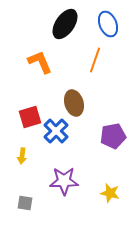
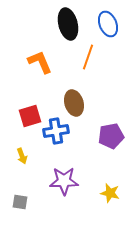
black ellipse: moved 3 px right; rotated 48 degrees counterclockwise
orange line: moved 7 px left, 3 px up
red square: moved 1 px up
blue cross: rotated 35 degrees clockwise
purple pentagon: moved 2 px left
yellow arrow: rotated 28 degrees counterclockwise
gray square: moved 5 px left, 1 px up
